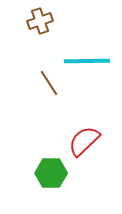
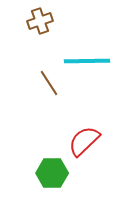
green hexagon: moved 1 px right
